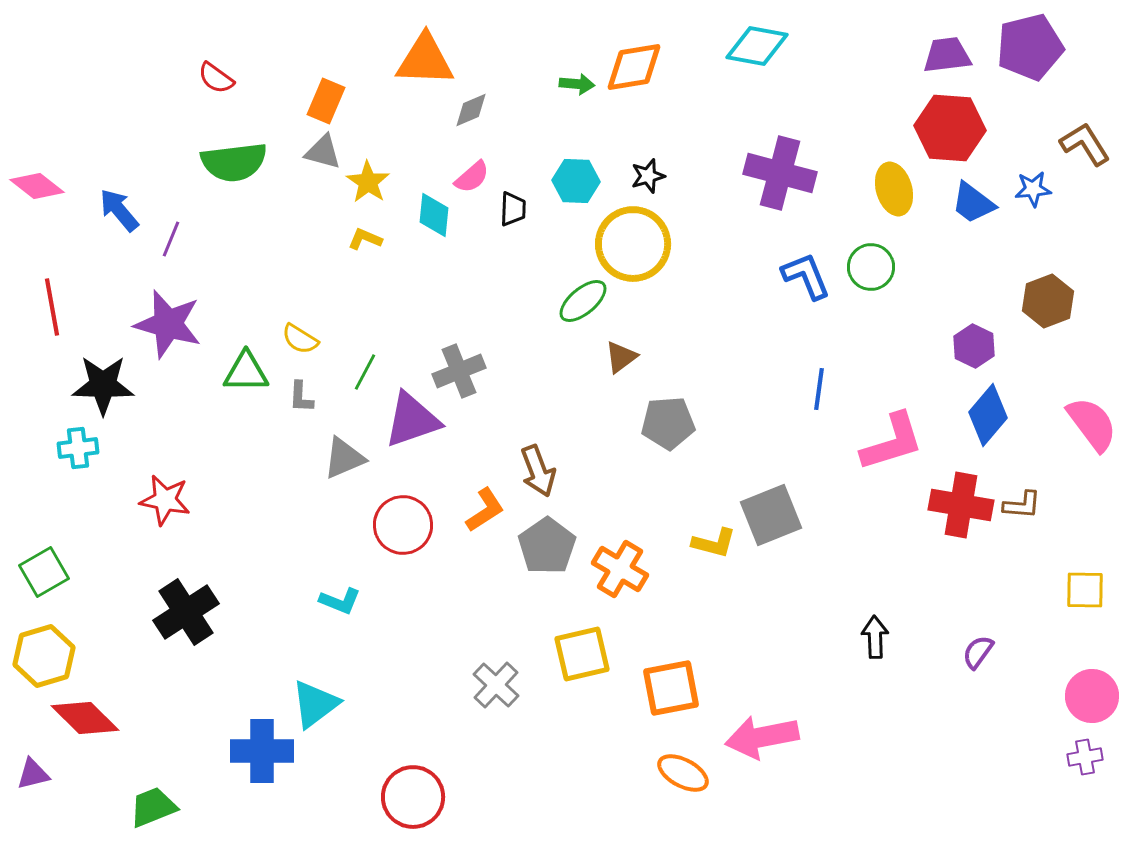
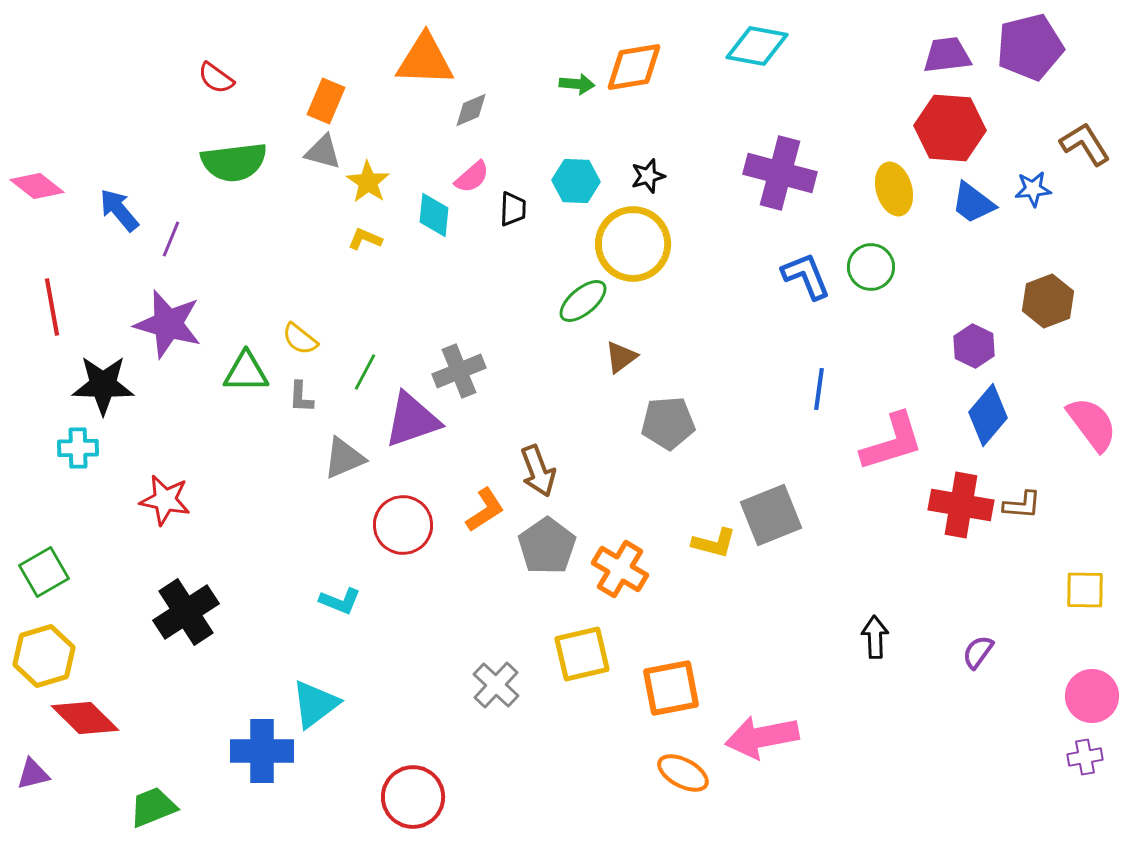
yellow semicircle at (300, 339): rotated 6 degrees clockwise
cyan cross at (78, 448): rotated 6 degrees clockwise
